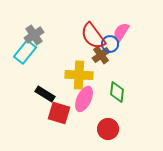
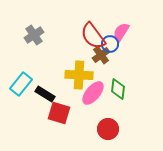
cyan rectangle: moved 4 px left, 32 px down
green diamond: moved 1 px right, 3 px up
pink ellipse: moved 9 px right, 6 px up; rotated 15 degrees clockwise
